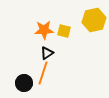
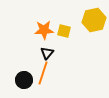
black triangle: rotated 16 degrees counterclockwise
black circle: moved 3 px up
